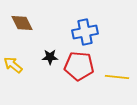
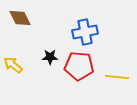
brown diamond: moved 2 px left, 5 px up
